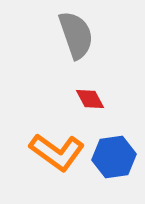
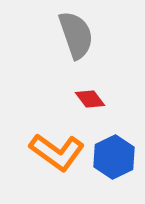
red diamond: rotated 8 degrees counterclockwise
blue hexagon: rotated 18 degrees counterclockwise
